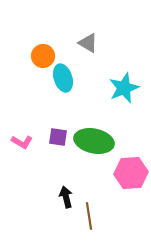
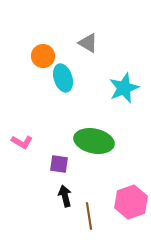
purple square: moved 1 px right, 27 px down
pink hexagon: moved 29 px down; rotated 16 degrees counterclockwise
black arrow: moved 1 px left, 1 px up
